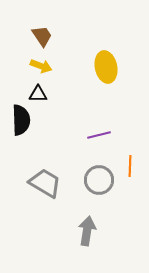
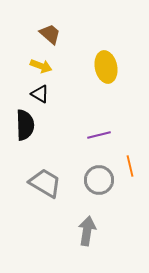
brown trapezoid: moved 8 px right, 2 px up; rotated 15 degrees counterclockwise
black triangle: moved 2 px right; rotated 30 degrees clockwise
black semicircle: moved 4 px right, 5 px down
orange line: rotated 15 degrees counterclockwise
